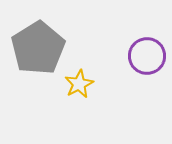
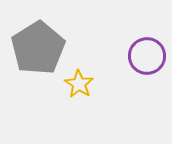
yellow star: rotated 12 degrees counterclockwise
